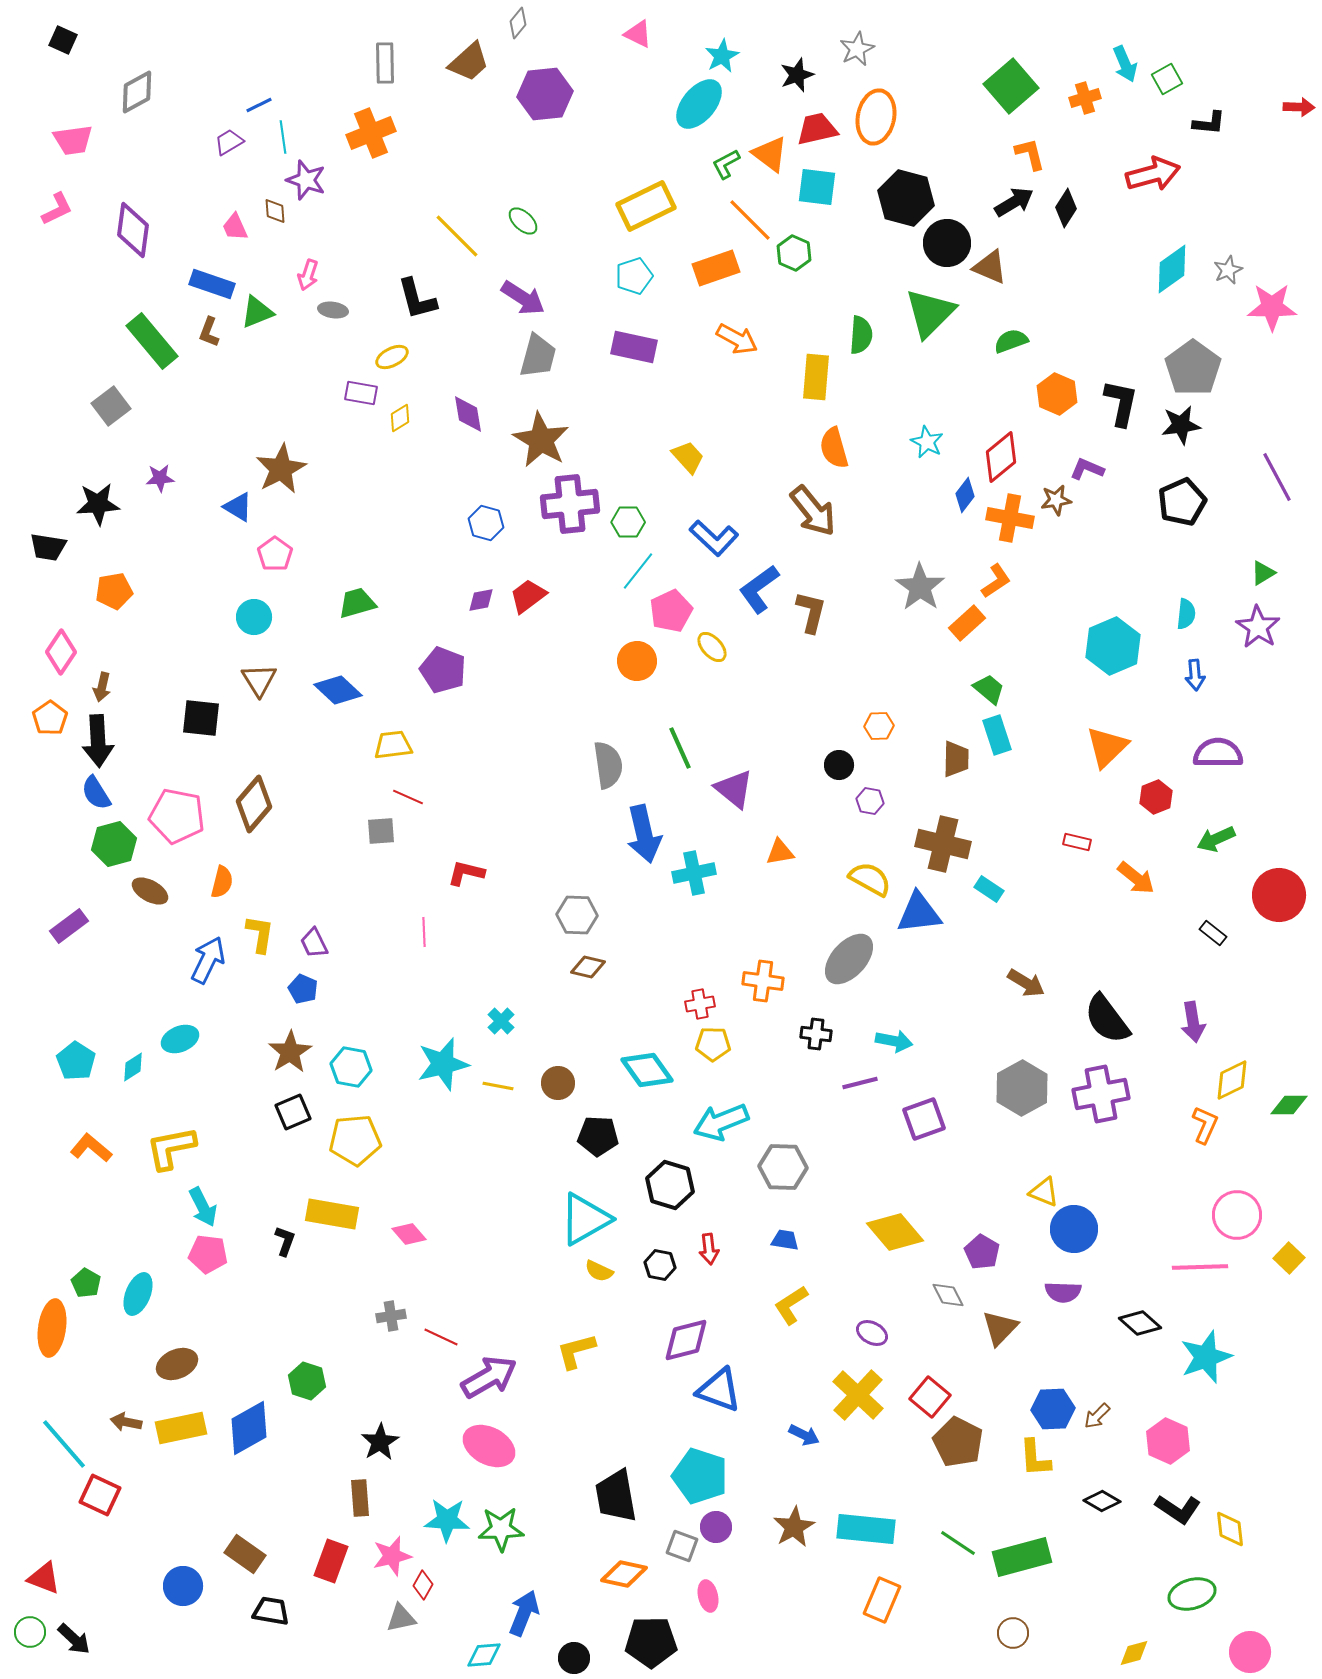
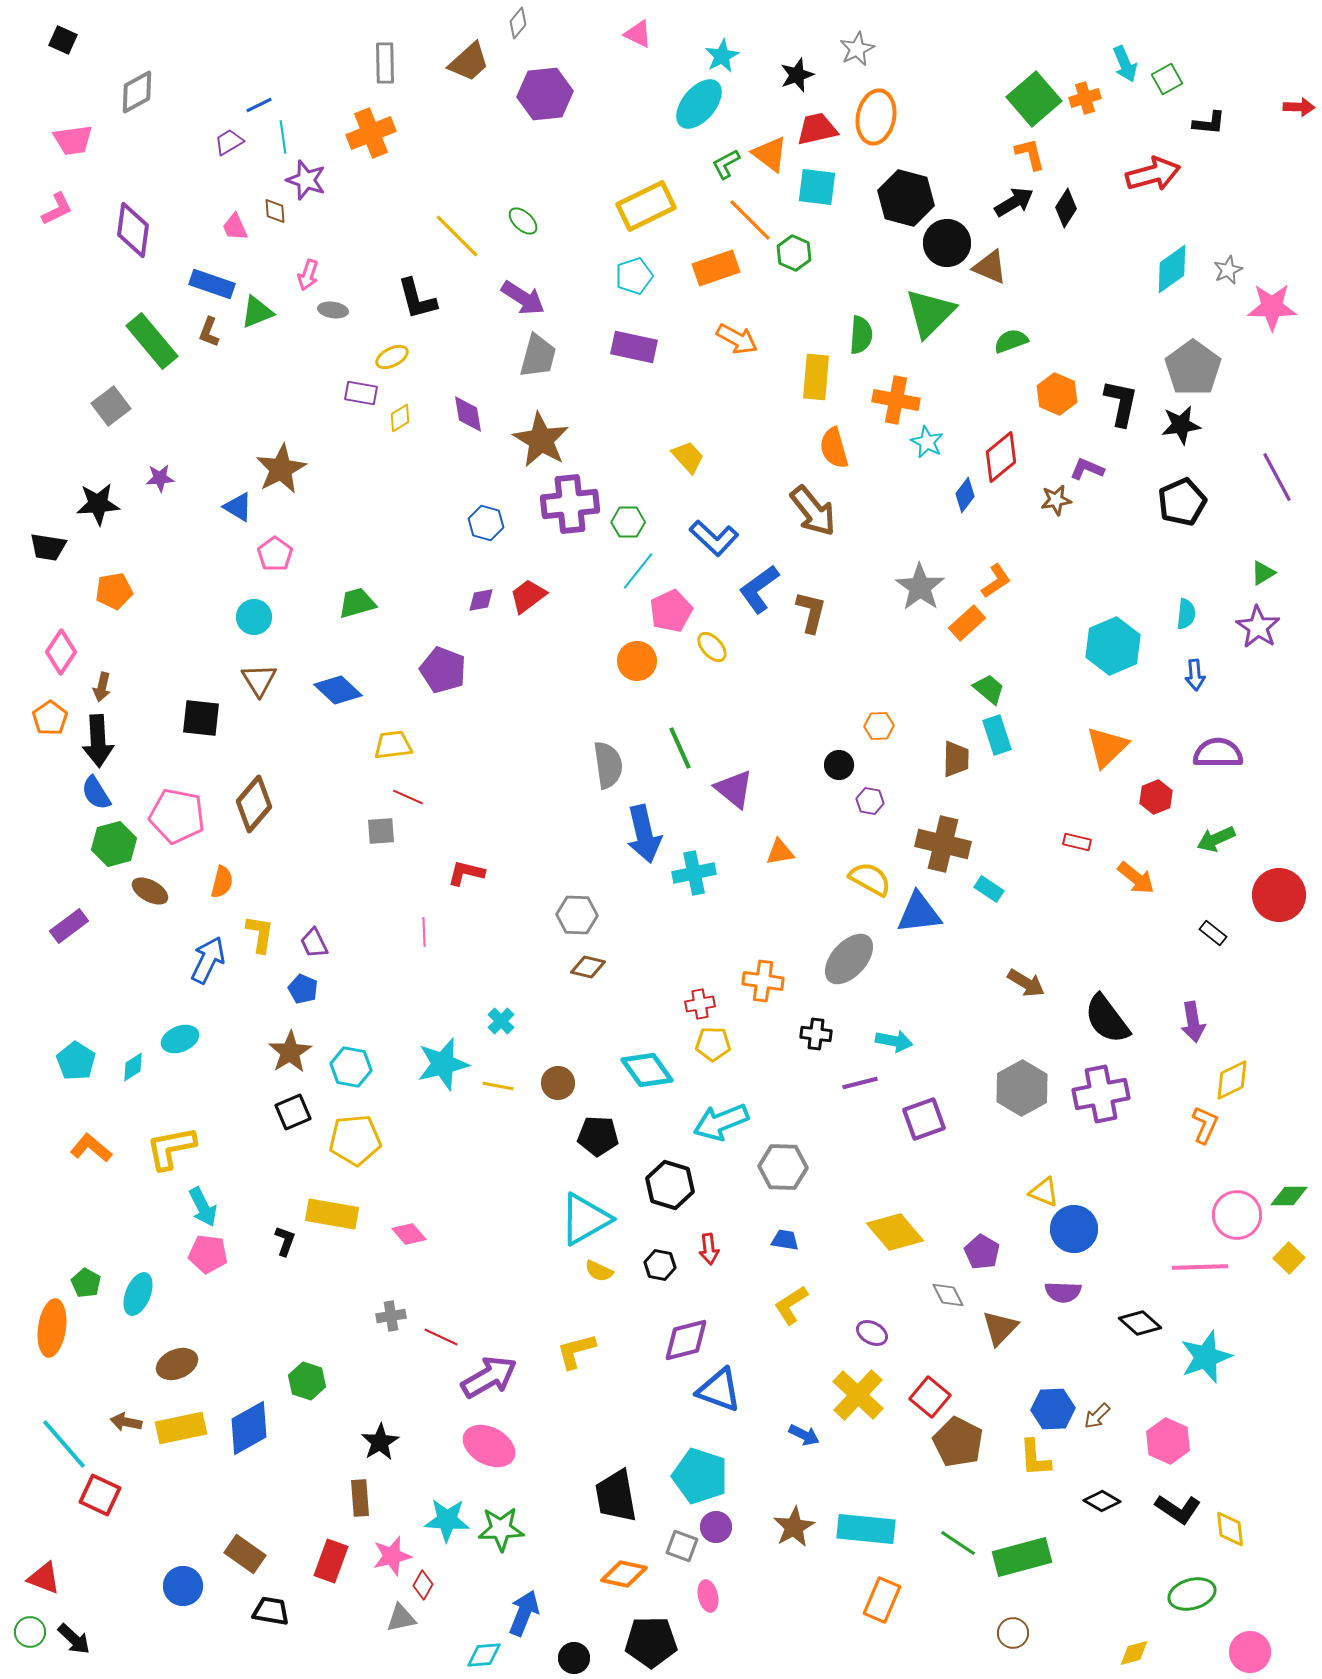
green square at (1011, 86): moved 23 px right, 13 px down
orange cross at (1010, 518): moved 114 px left, 118 px up
green diamond at (1289, 1105): moved 91 px down
